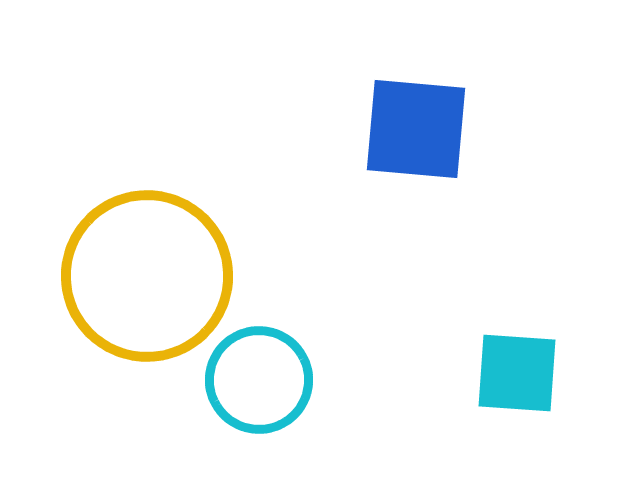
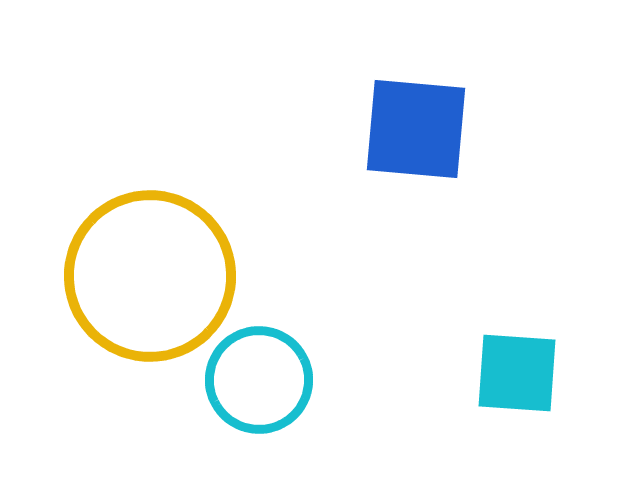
yellow circle: moved 3 px right
